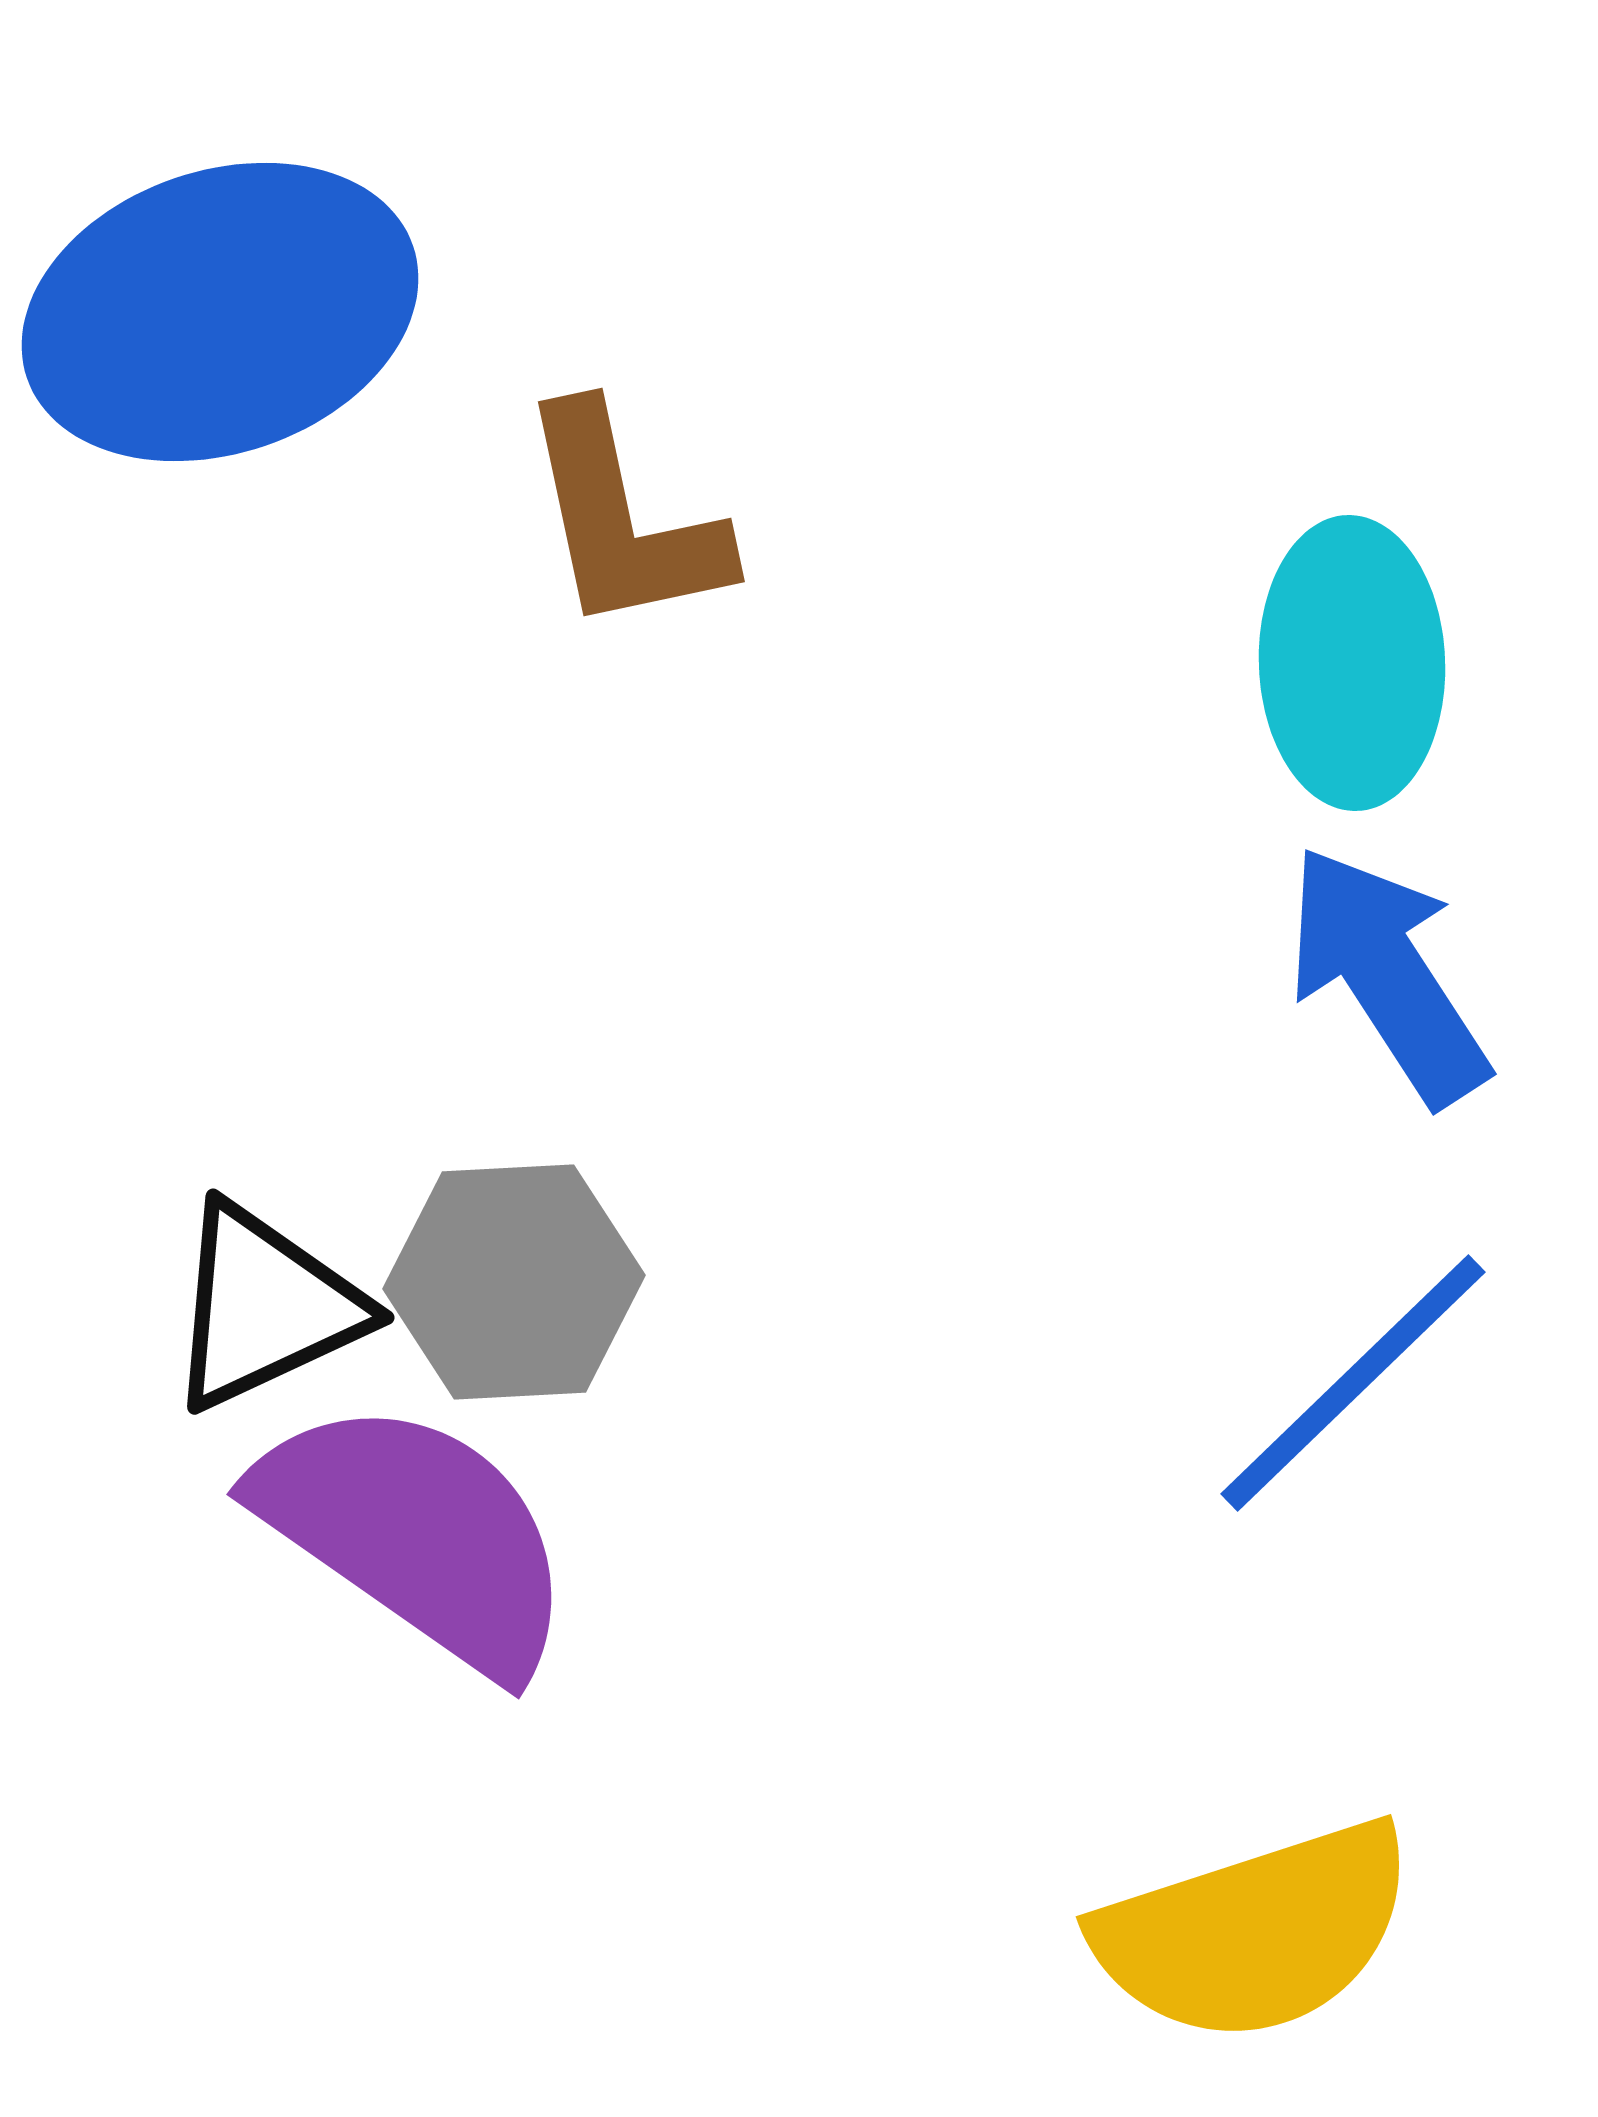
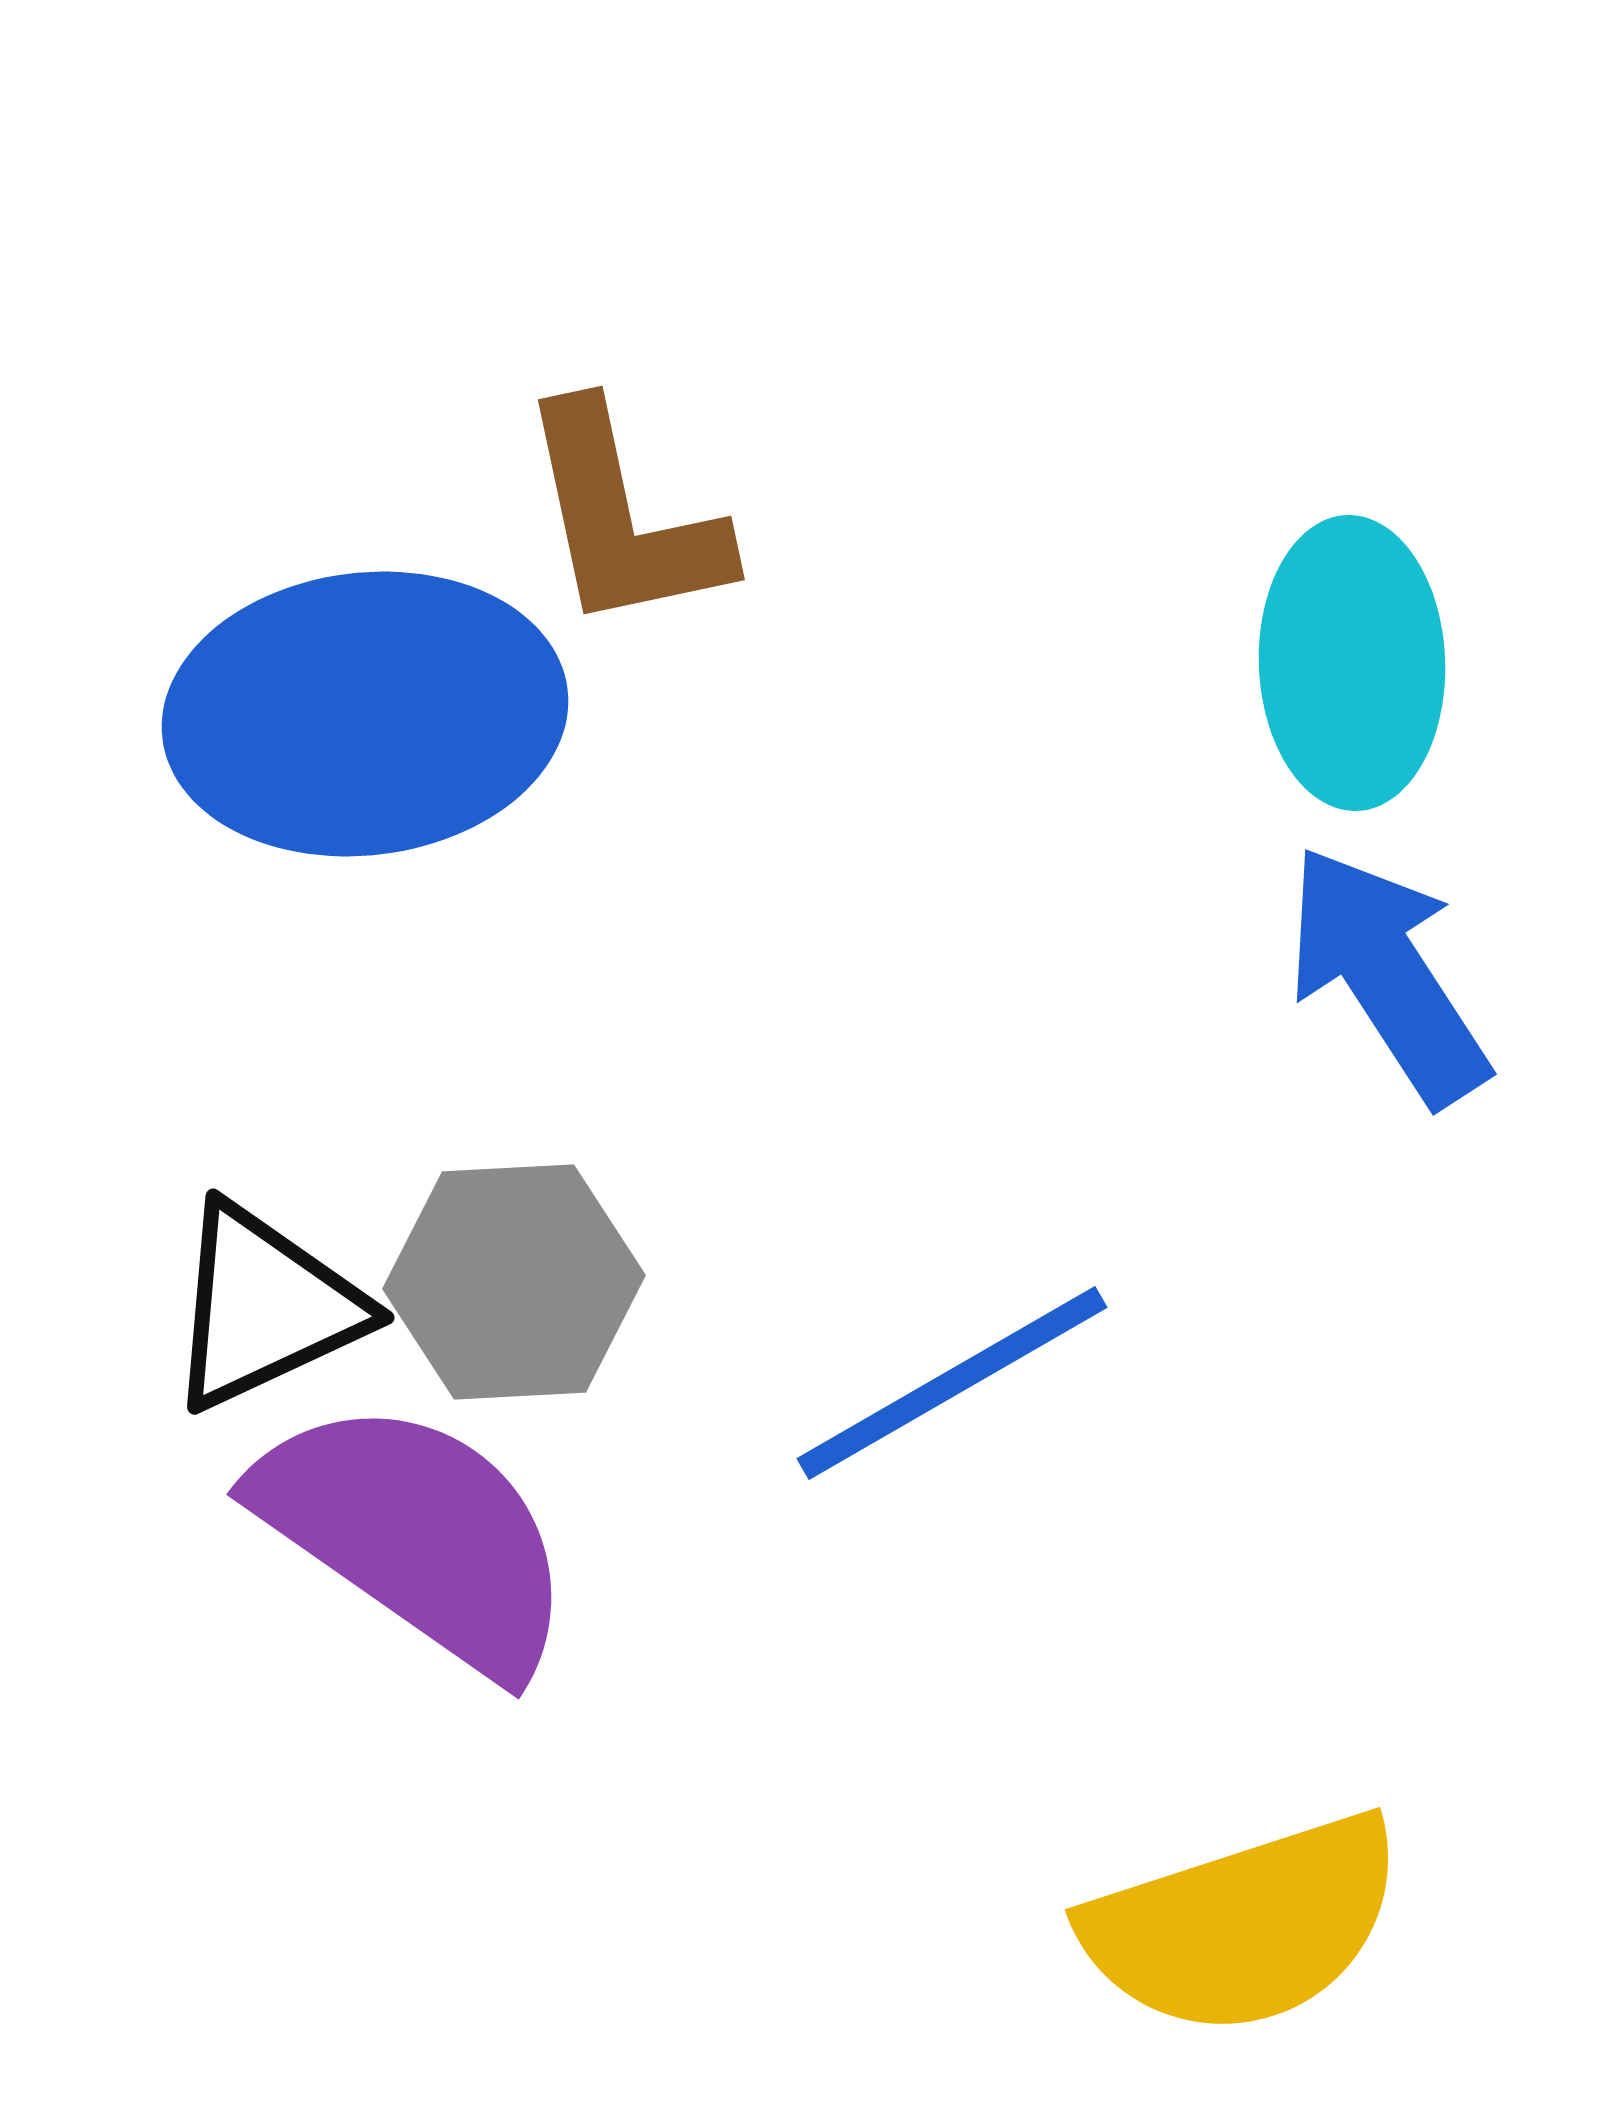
blue ellipse: moved 145 px right, 402 px down; rotated 12 degrees clockwise
brown L-shape: moved 2 px up
blue line: moved 401 px left; rotated 14 degrees clockwise
yellow semicircle: moved 11 px left, 7 px up
